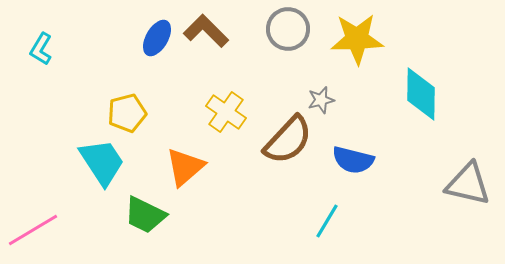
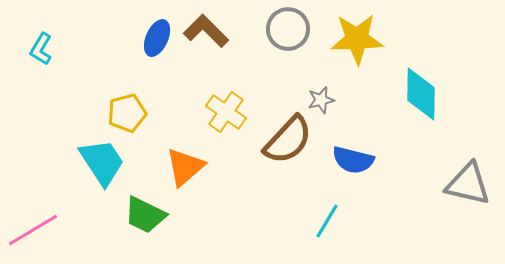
blue ellipse: rotated 6 degrees counterclockwise
